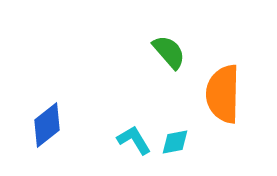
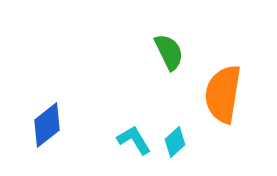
green semicircle: rotated 15 degrees clockwise
orange semicircle: rotated 8 degrees clockwise
cyan diamond: rotated 32 degrees counterclockwise
